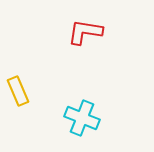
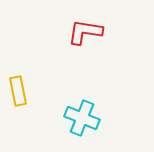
yellow rectangle: rotated 12 degrees clockwise
